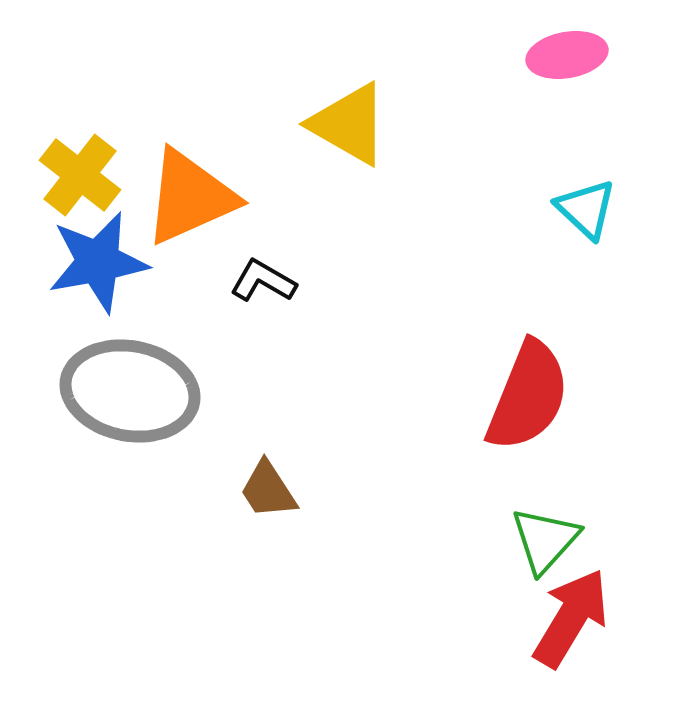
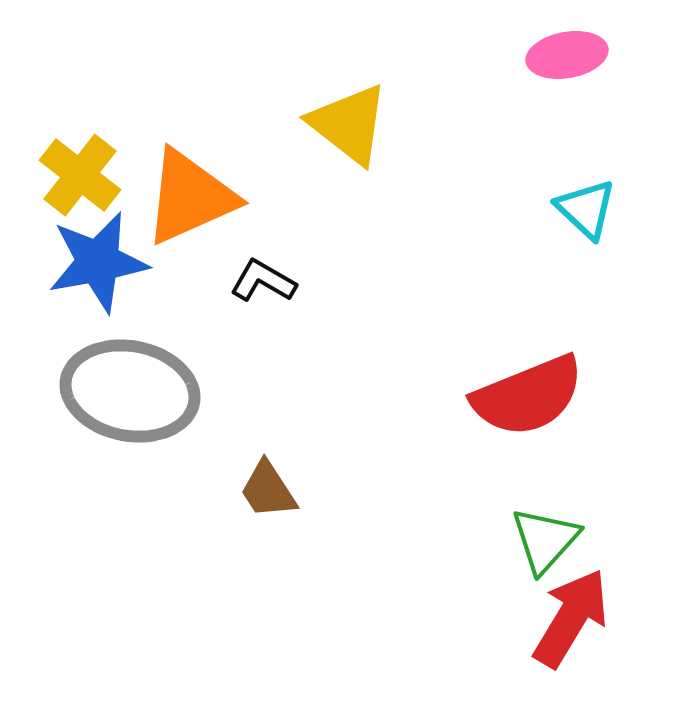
yellow triangle: rotated 8 degrees clockwise
red semicircle: rotated 46 degrees clockwise
